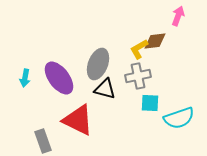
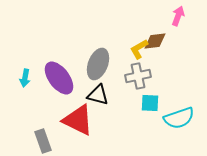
black triangle: moved 7 px left, 6 px down
